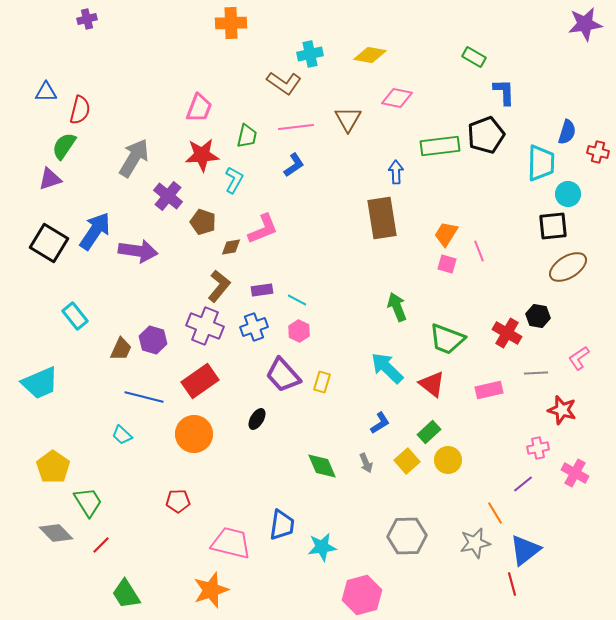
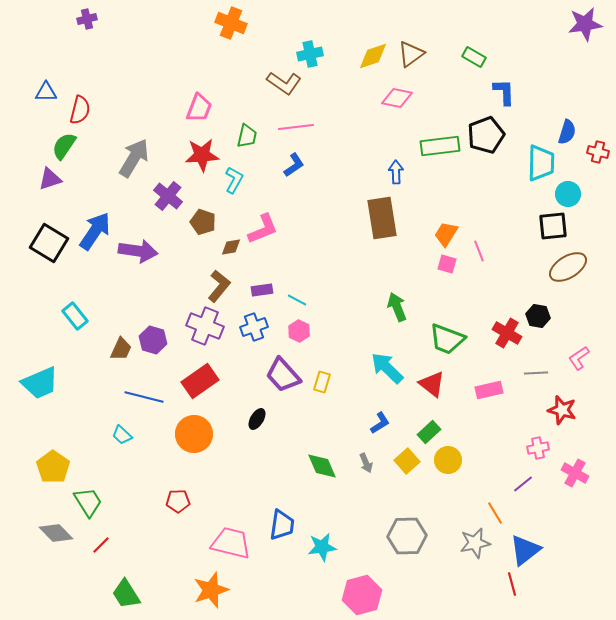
orange cross at (231, 23): rotated 24 degrees clockwise
yellow diamond at (370, 55): moved 3 px right, 1 px down; rotated 28 degrees counterclockwise
brown triangle at (348, 119): moved 63 px right, 65 px up; rotated 24 degrees clockwise
